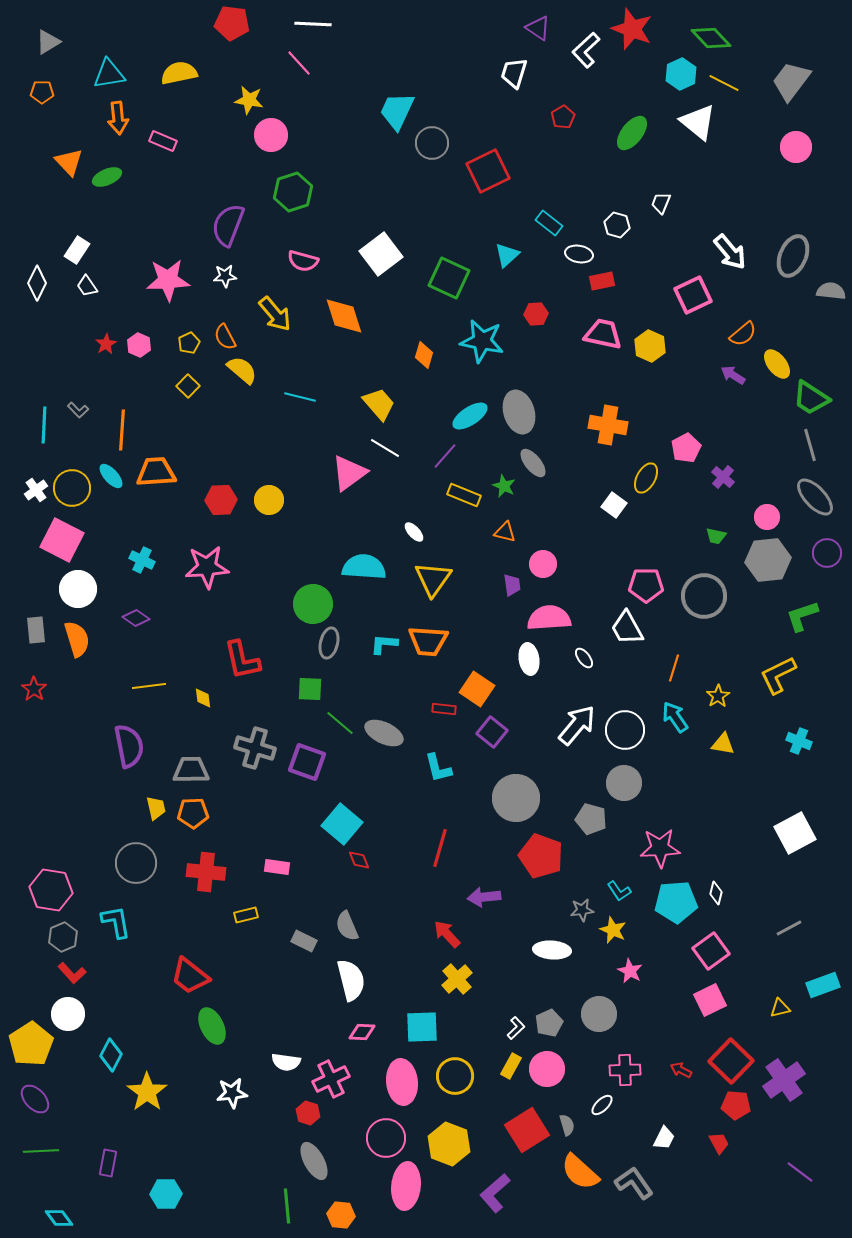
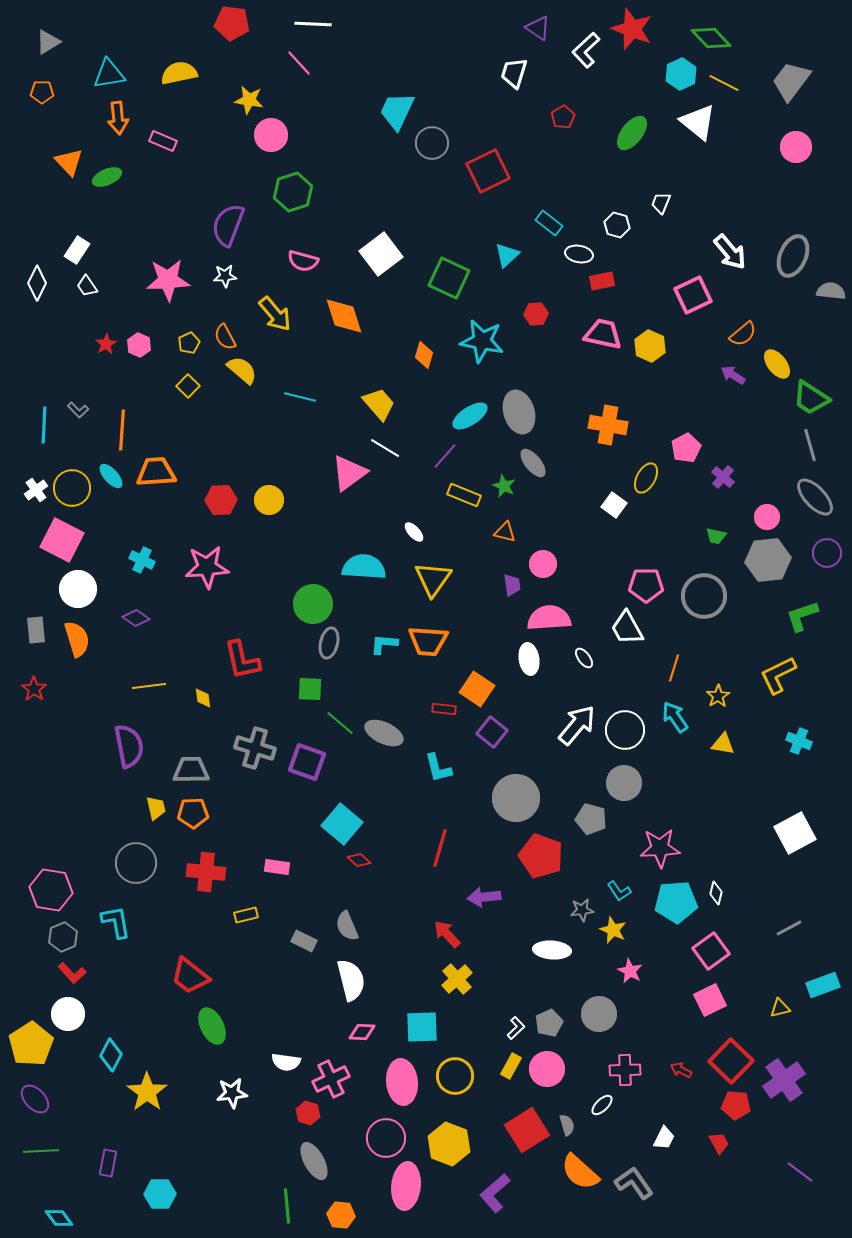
red diamond at (359, 860): rotated 25 degrees counterclockwise
cyan hexagon at (166, 1194): moved 6 px left
